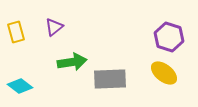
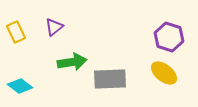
yellow rectangle: rotated 10 degrees counterclockwise
